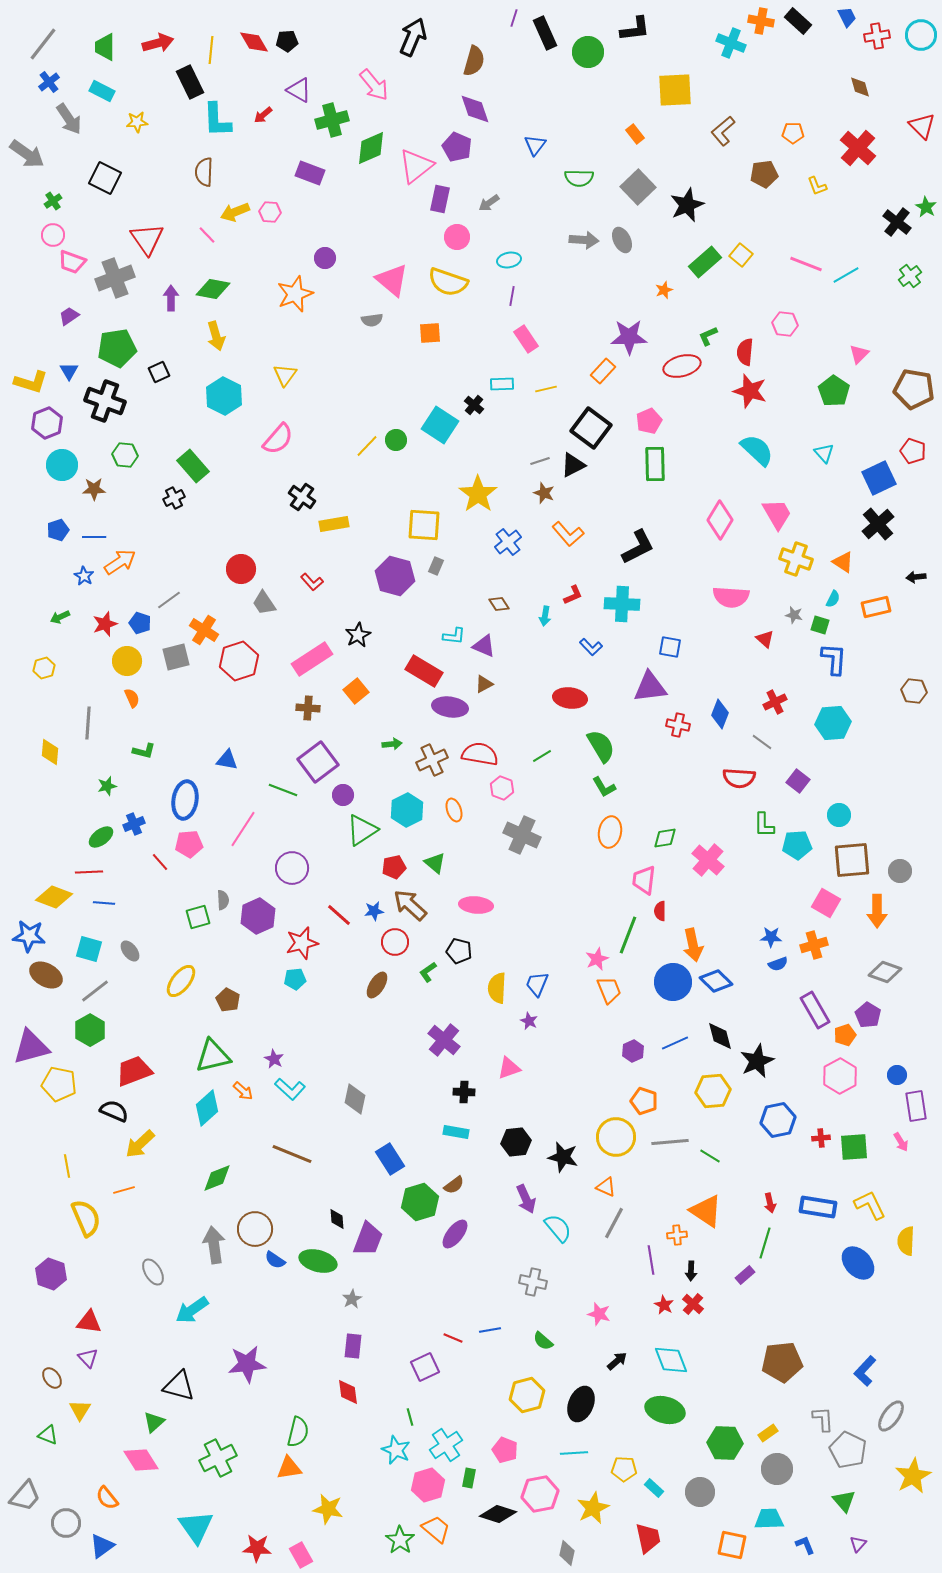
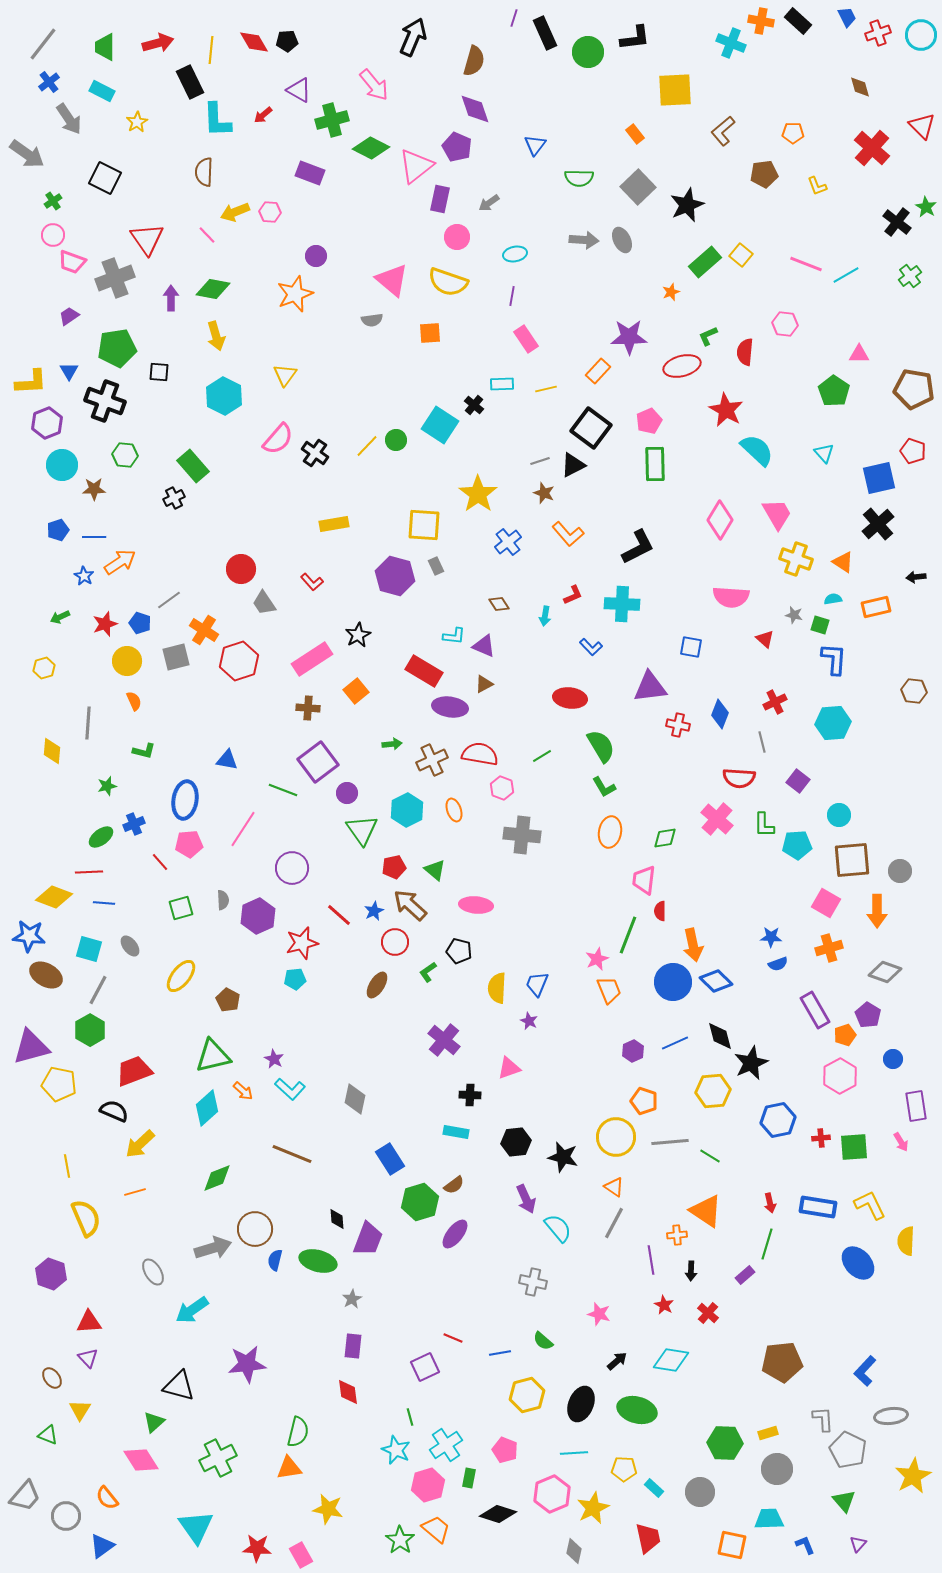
black L-shape at (635, 29): moved 9 px down
red cross at (877, 36): moved 1 px right, 3 px up; rotated 10 degrees counterclockwise
yellow star at (137, 122): rotated 25 degrees counterclockwise
green diamond at (371, 148): rotated 51 degrees clockwise
red cross at (858, 148): moved 14 px right
purple circle at (325, 258): moved 9 px left, 2 px up
cyan ellipse at (509, 260): moved 6 px right, 6 px up
orange star at (664, 290): moved 7 px right, 2 px down
pink triangle at (859, 354): rotated 45 degrees clockwise
orange rectangle at (603, 371): moved 5 px left
black square at (159, 372): rotated 30 degrees clockwise
yellow L-shape at (31, 382): rotated 20 degrees counterclockwise
red star at (750, 391): moved 24 px left, 19 px down; rotated 12 degrees clockwise
blue square at (879, 478): rotated 12 degrees clockwise
black cross at (302, 497): moved 13 px right, 44 px up
gray rectangle at (436, 566): rotated 48 degrees counterclockwise
cyan semicircle at (833, 599): rotated 126 degrees counterclockwise
blue square at (670, 647): moved 21 px right
orange semicircle at (132, 698): moved 2 px right, 3 px down
gray line at (762, 742): rotated 40 degrees clockwise
yellow diamond at (50, 752): moved 2 px right, 1 px up
purple circle at (343, 795): moved 4 px right, 2 px up
green triangle at (362, 830): rotated 32 degrees counterclockwise
gray cross at (522, 835): rotated 18 degrees counterclockwise
pink cross at (708, 860): moved 9 px right, 41 px up
green triangle at (435, 863): moved 7 px down
blue star at (374, 911): rotated 18 degrees counterclockwise
green square at (198, 917): moved 17 px left, 9 px up
orange cross at (814, 945): moved 15 px right, 3 px down
gray ellipse at (130, 951): moved 5 px up
yellow ellipse at (181, 981): moved 5 px up
gray line at (95, 991): moved 3 px right, 1 px up; rotated 24 degrees counterclockwise
black star at (757, 1061): moved 6 px left, 2 px down
blue circle at (897, 1075): moved 4 px left, 16 px up
black cross at (464, 1092): moved 6 px right, 3 px down
orange triangle at (606, 1187): moved 8 px right; rotated 10 degrees clockwise
orange line at (124, 1190): moved 11 px right, 2 px down
green line at (765, 1243): moved 2 px right, 1 px down
gray arrow at (214, 1245): moved 1 px left, 3 px down; rotated 81 degrees clockwise
blue semicircle at (275, 1260): rotated 70 degrees clockwise
red cross at (693, 1304): moved 15 px right, 9 px down
red triangle at (89, 1322): rotated 12 degrees counterclockwise
blue line at (490, 1330): moved 10 px right, 23 px down
cyan diamond at (671, 1360): rotated 60 degrees counterclockwise
green ellipse at (665, 1410): moved 28 px left
gray ellipse at (891, 1416): rotated 48 degrees clockwise
yellow rectangle at (768, 1433): rotated 18 degrees clockwise
pink hexagon at (540, 1494): moved 12 px right; rotated 12 degrees counterclockwise
gray circle at (66, 1523): moved 7 px up
gray diamond at (567, 1553): moved 7 px right, 2 px up
